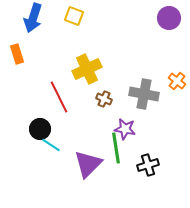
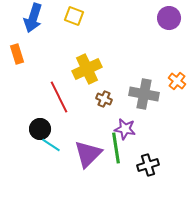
purple triangle: moved 10 px up
